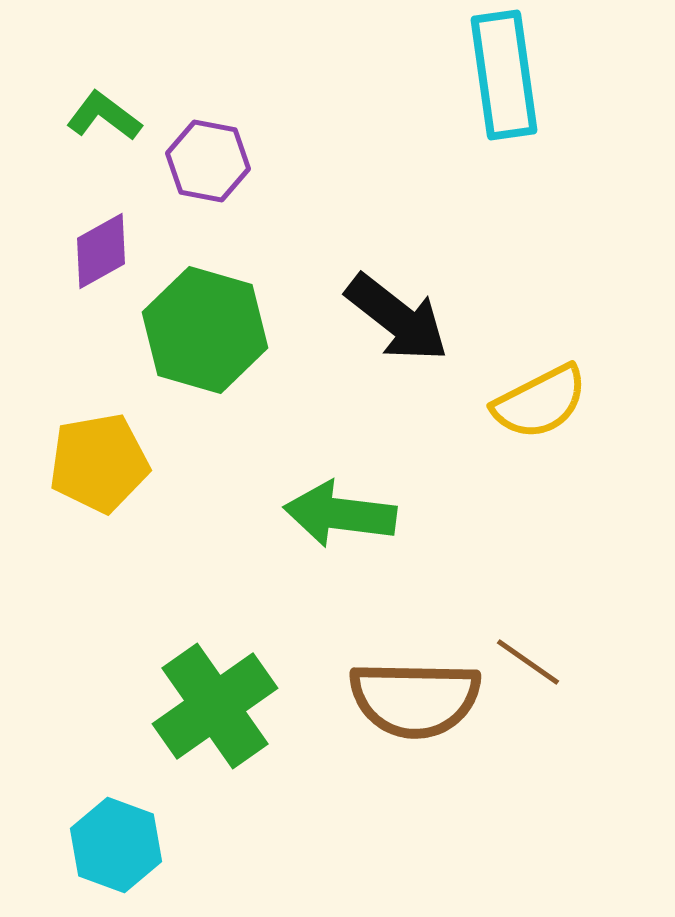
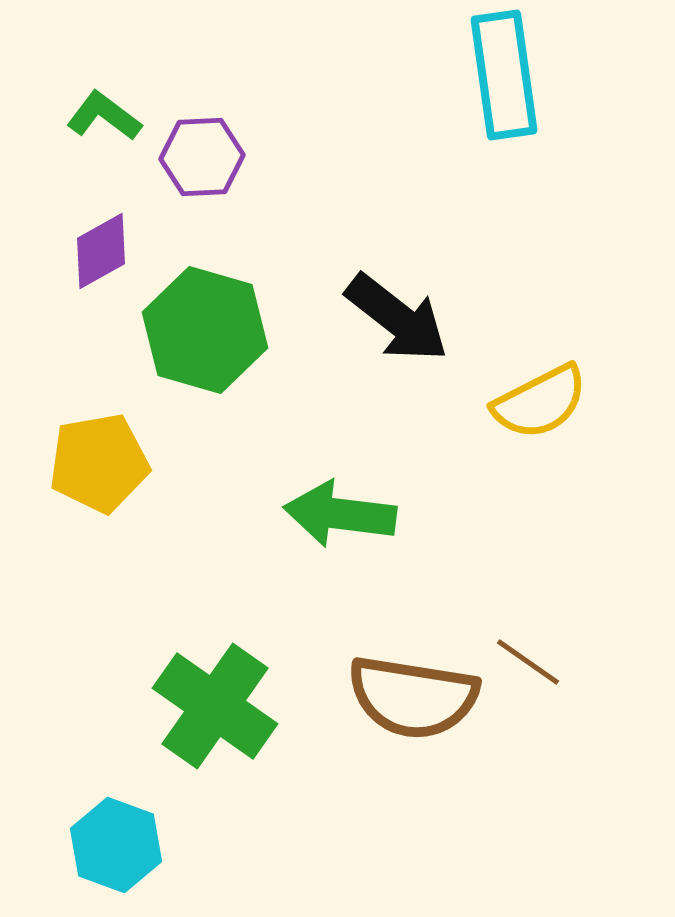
purple hexagon: moved 6 px left, 4 px up; rotated 14 degrees counterclockwise
brown semicircle: moved 2 px left, 2 px up; rotated 8 degrees clockwise
green cross: rotated 20 degrees counterclockwise
